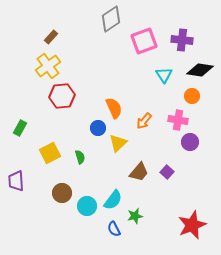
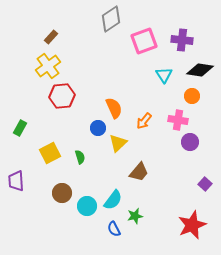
purple square: moved 38 px right, 12 px down
